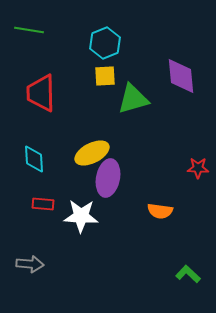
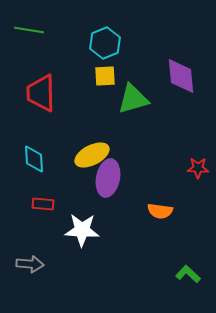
yellow ellipse: moved 2 px down
white star: moved 1 px right, 14 px down
